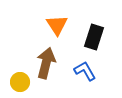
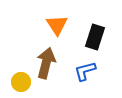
black rectangle: moved 1 px right
blue L-shape: rotated 75 degrees counterclockwise
yellow circle: moved 1 px right
